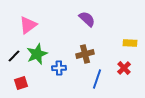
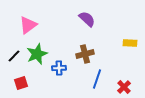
red cross: moved 19 px down
